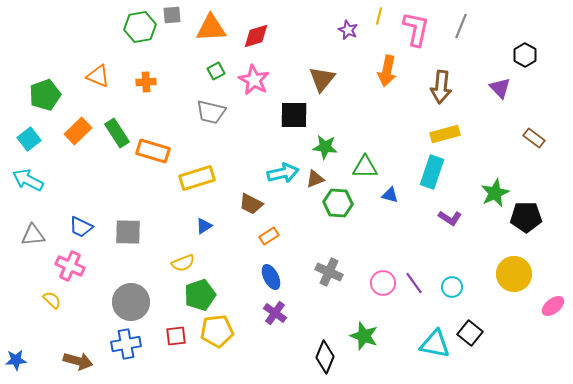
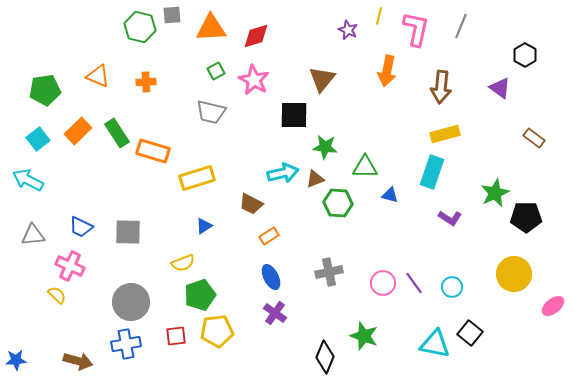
green hexagon at (140, 27): rotated 24 degrees clockwise
purple triangle at (500, 88): rotated 10 degrees counterclockwise
green pentagon at (45, 95): moved 5 px up; rotated 12 degrees clockwise
cyan square at (29, 139): moved 9 px right
gray cross at (329, 272): rotated 36 degrees counterclockwise
yellow semicircle at (52, 300): moved 5 px right, 5 px up
